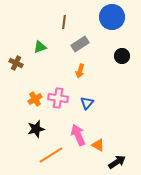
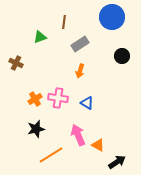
green triangle: moved 10 px up
blue triangle: rotated 40 degrees counterclockwise
